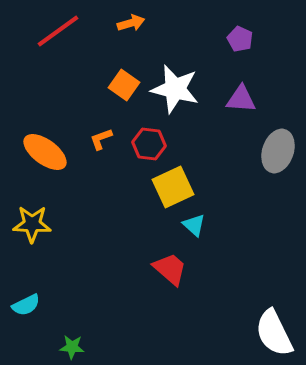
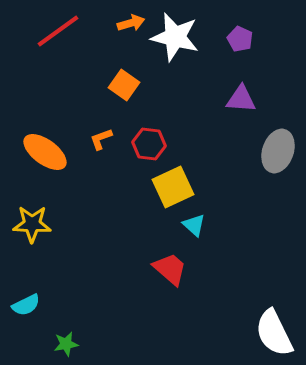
white star: moved 52 px up
green star: moved 6 px left, 3 px up; rotated 15 degrees counterclockwise
